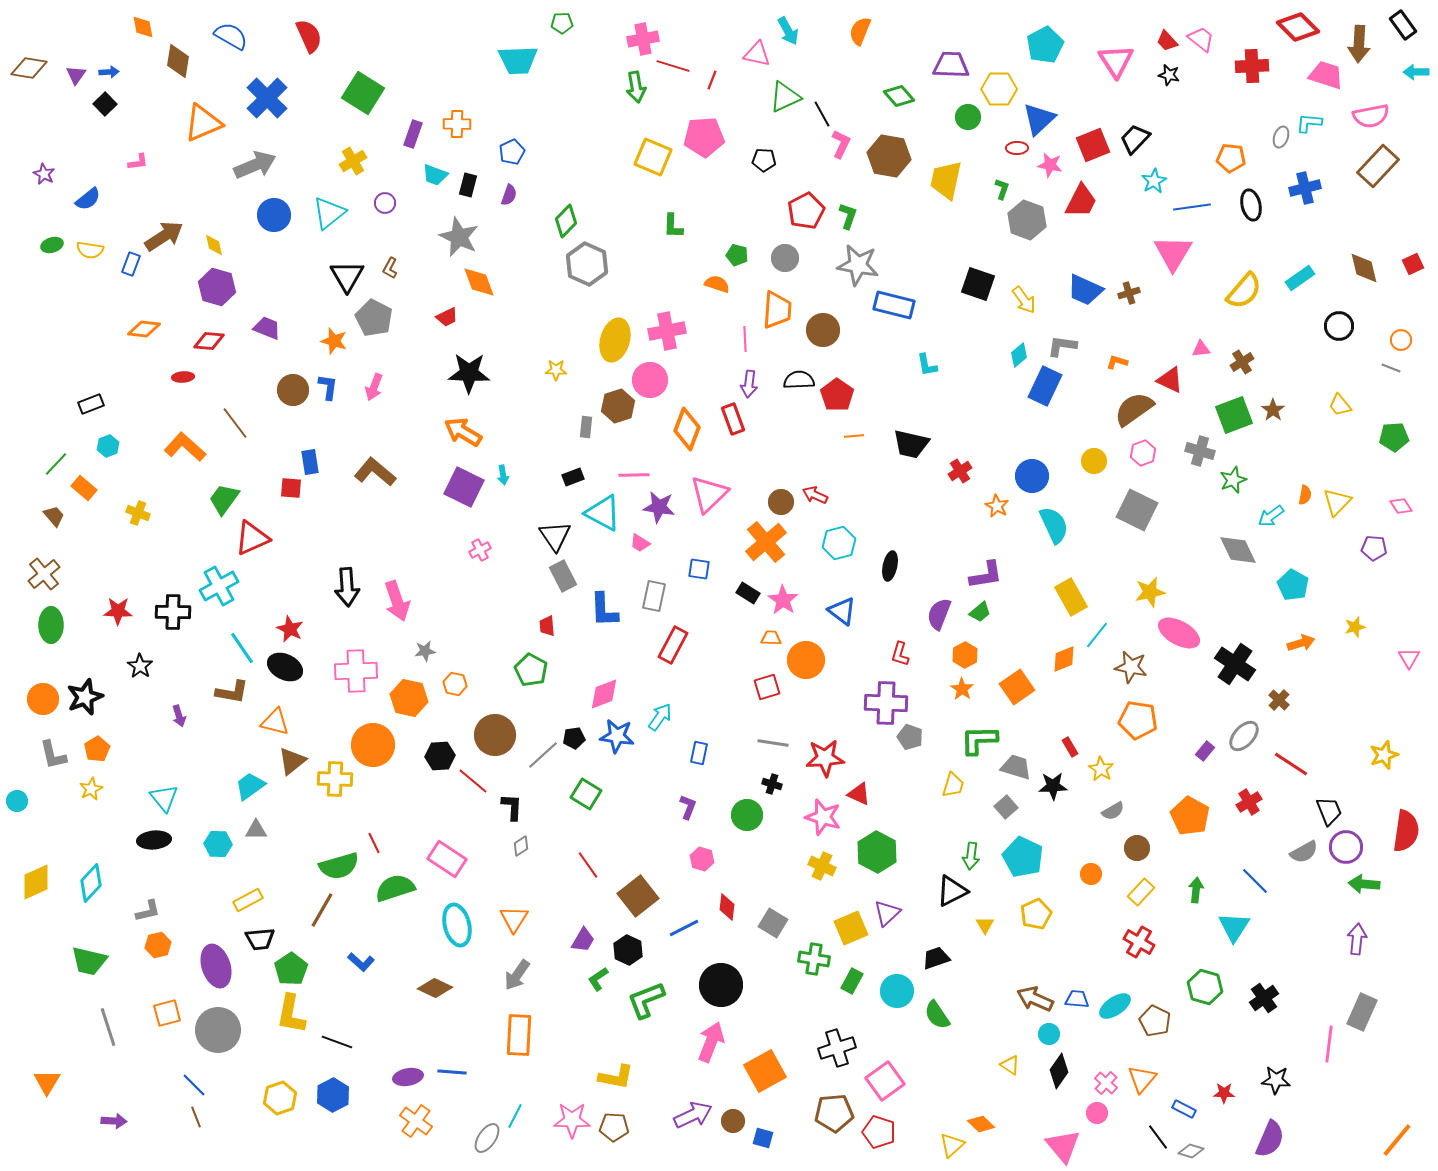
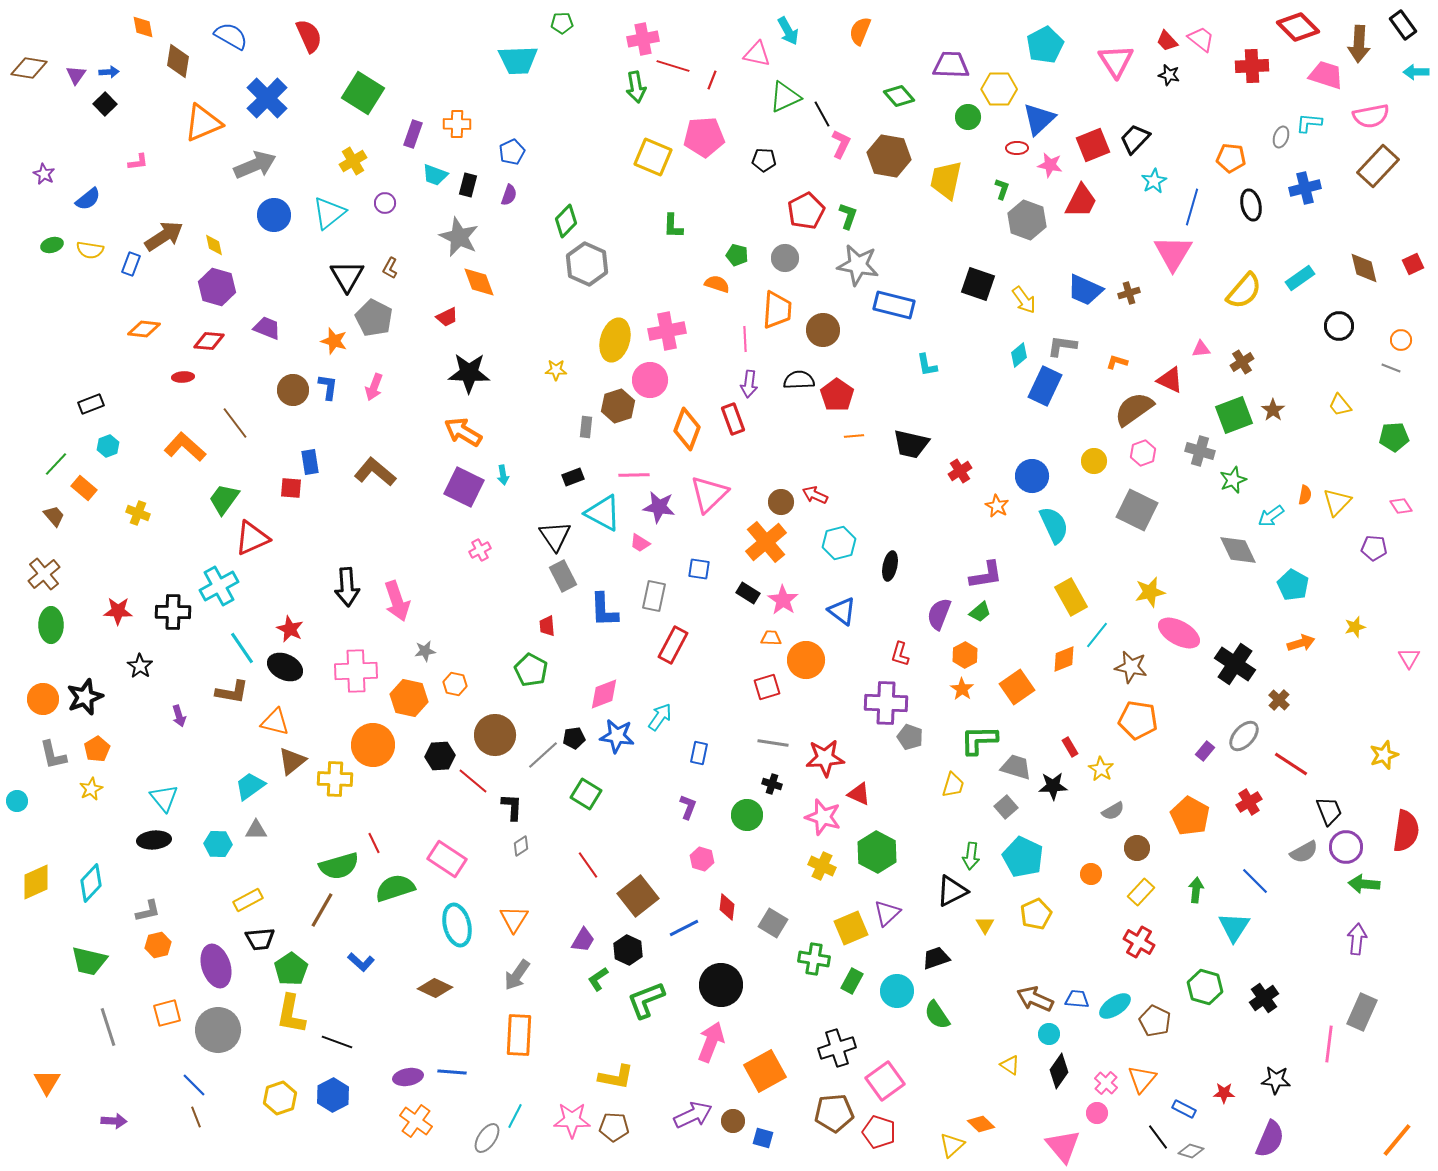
blue line at (1192, 207): rotated 66 degrees counterclockwise
